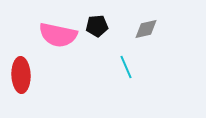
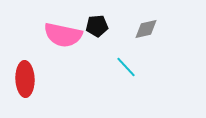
pink semicircle: moved 5 px right
cyan line: rotated 20 degrees counterclockwise
red ellipse: moved 4 px right, 4 px down
